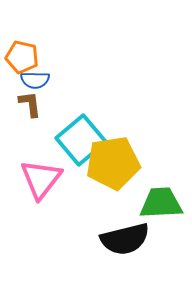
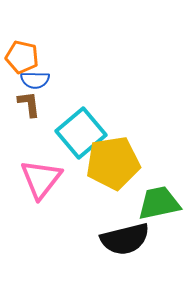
brown L-shape: moved 1 px left
cyan square: moved 7 px up
green trapezoid: moved 2 px left; rotated 9 degrees counterclockwise
